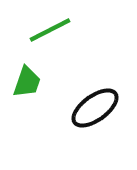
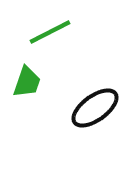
green line: moved 2 px down
